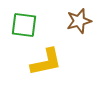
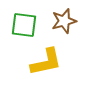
brown star: moved 15 px left
